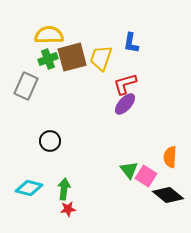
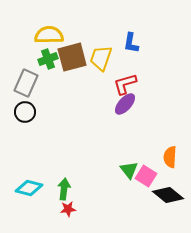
gray rectangle: moved 3 px up
black circle: moved 25 px left, 29 px up
